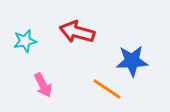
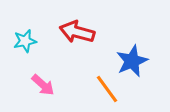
blue star: rotated 20 degrees counterclockwise
pink arrow: rotated 20 degrees counterclockwise
orange line: rotated 20 degrees clockwise
